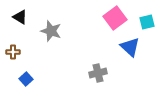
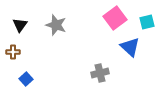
black triangle: moved 8 px down; rotated 35 degrees clockwise
gray star: moved 5 px right, 6 px up
gray cross: moved 2 px right
